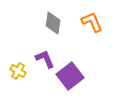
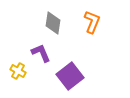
orange L-shape: rotated 45 degrees clockwise
purple L-shape: moved 4 px left, 6 px up
